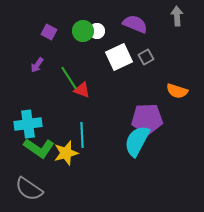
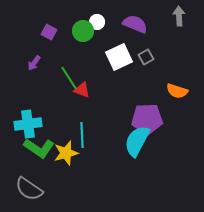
gray arrow: moved 2 px right
white circle: moved 9 px up
purple arrow: moved 3 px left, 2 px up
